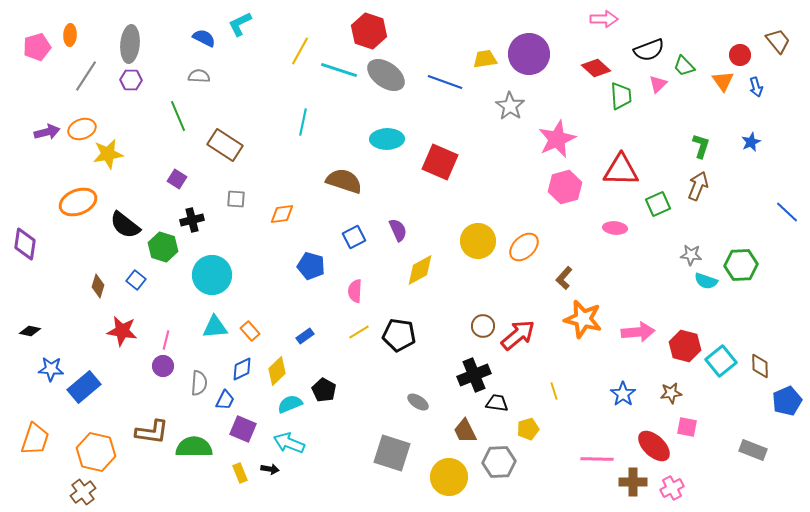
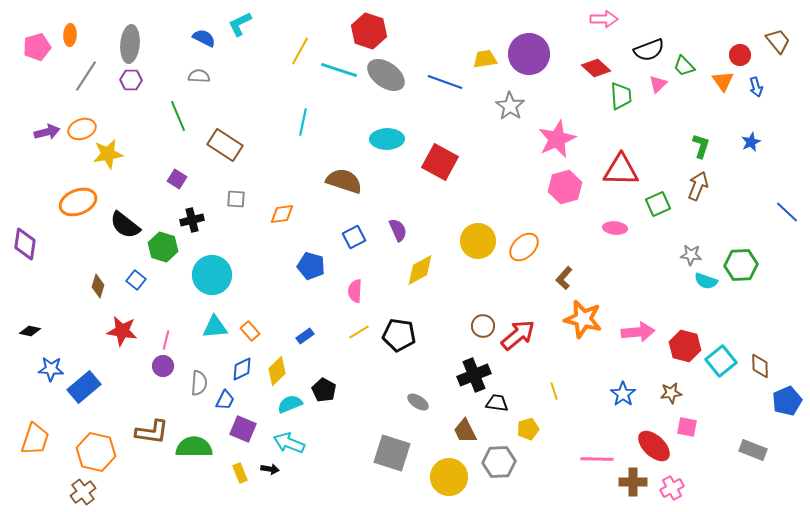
red square at (440, 162): rotated 6 degrees clockwise
